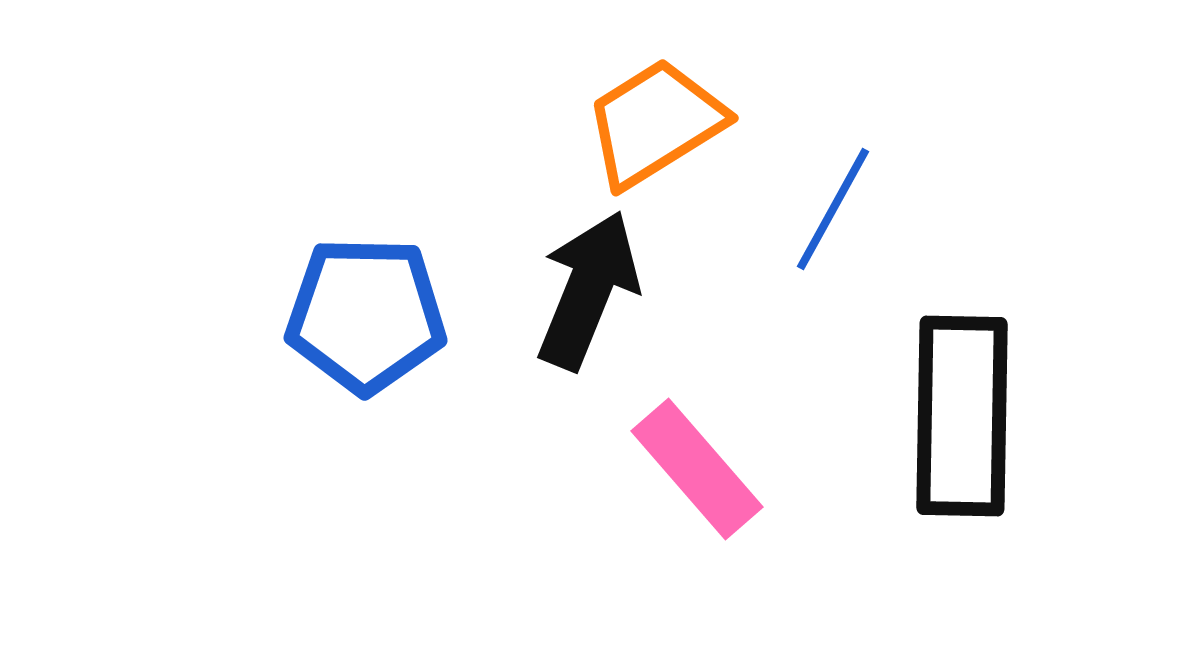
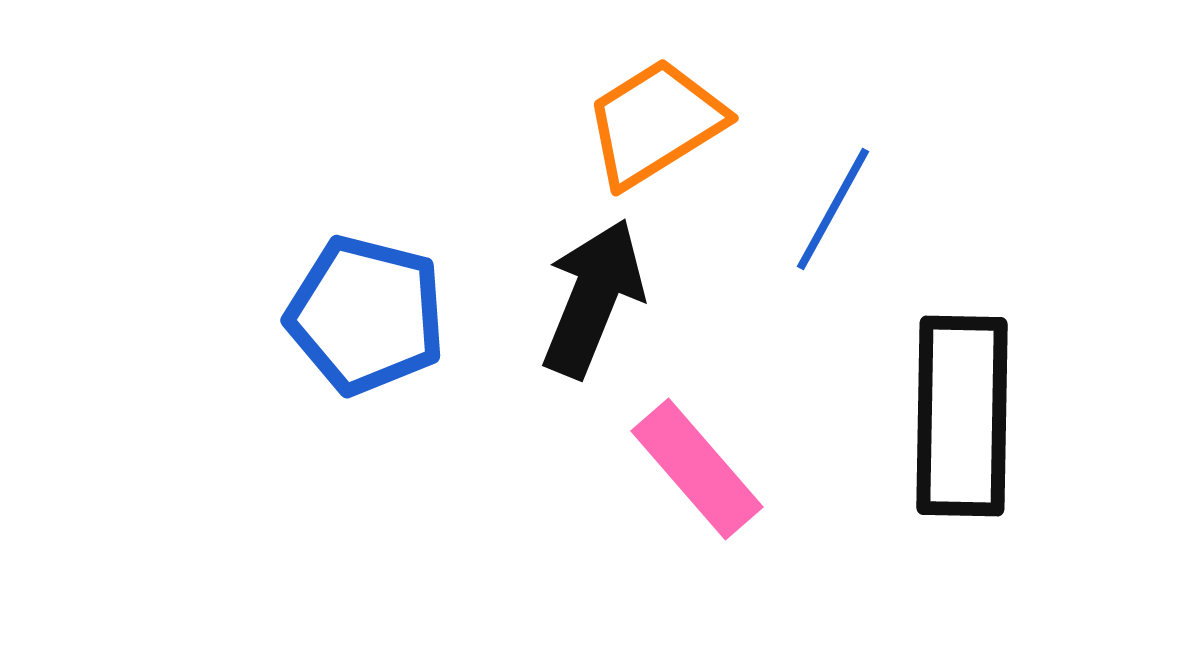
black arrow: moved 5 px right, 8 px down
blue pentagon: rotated 13 degrees clockwise
